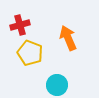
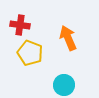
red cross: rotated 24 degrees clockwise
cyan circle: moved 7 px right
